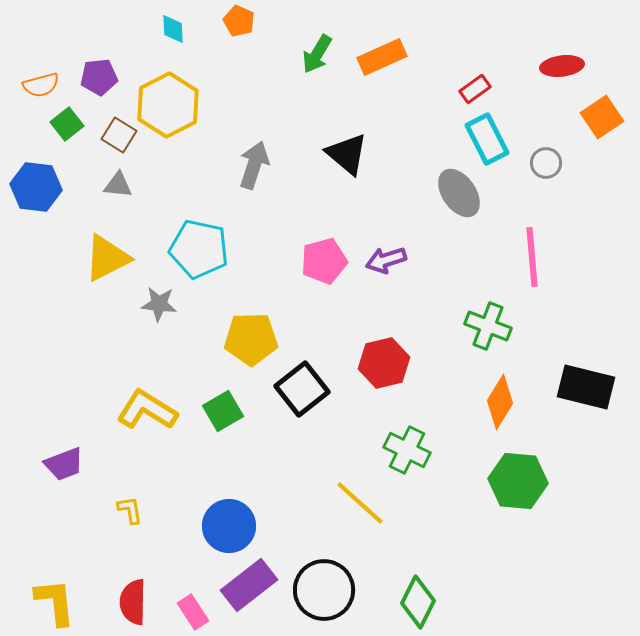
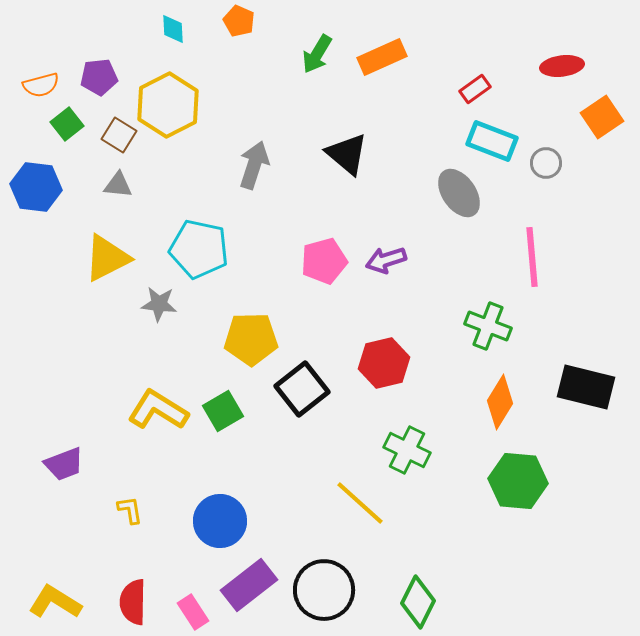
cyan rectangle at (487, 139): moved 5 px right, 2 px down; rotated 42 degrees counterclockwise
yellow L-shape at (147, 410): moved 11 px right
blue circle at (229, 526): moved 9 px left, 5 px up
yellow L-shape at (55, 602): rotated 52 degrees counterclockwise
